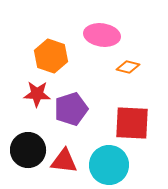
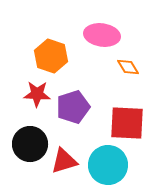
orange diamond: rotated 45 degrees clockwise
purple pentagon: moved 2 px right, 2 px up
red square: moved 5 px left
black circle: moved 2 px right, 6 px up
red triangle: rotated 24 degrees counterclockwise
cyan circle: moved 1 px left
